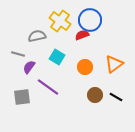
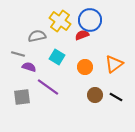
purple semicircle: rotated 72 degrees clockwise
